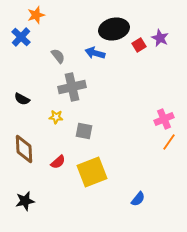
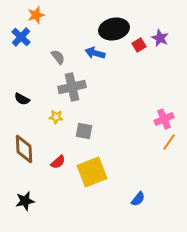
gray semicircle: moved 1 px down
